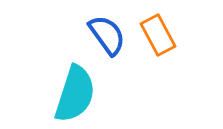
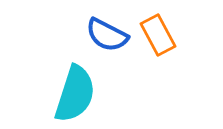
blue semicircle: rotated 153 degrees clockwise
